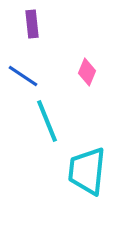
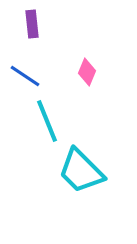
blue line: moved 2 px right
cyan trapezoid: moved 6 px left; rotated 51 degrees counterclockwise
